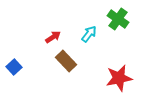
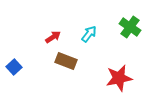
green cross: moved 12 px right, 8 px down
brown rectangle: rotated 25 degrees counterclockwise
